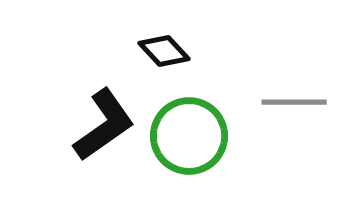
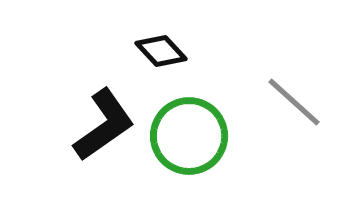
black diamond: moved 3 px left
gray line: rotated 42 degrees clockwise
